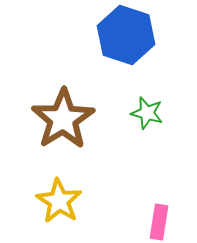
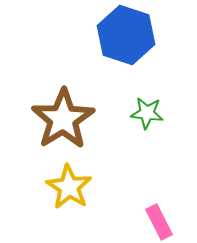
green star: rotated 8 degrees counterclockwise
yellow star: moved 10 px right, 14 px up
pink rectangle: rotated 36 degrees counterclockwise
